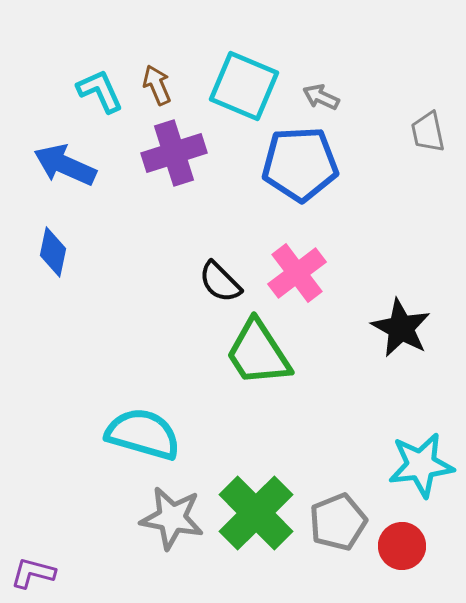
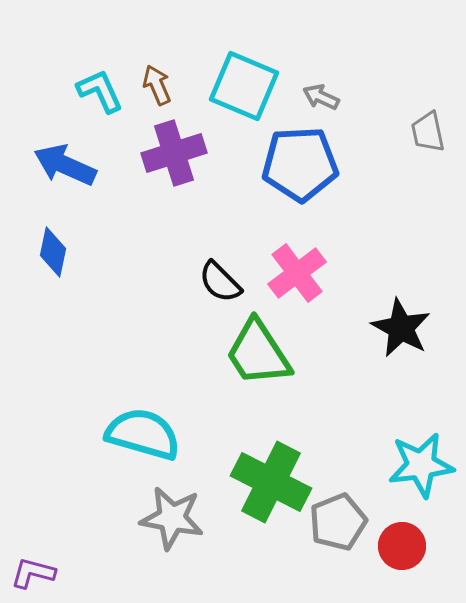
green cross: moved 15 px right, 31 px up; rotated 18 degrees counterclockwise
